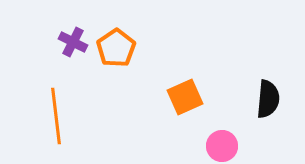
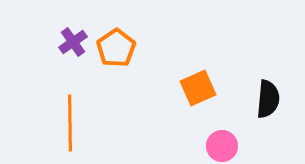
purple cross: rotated 28 degrees clockwise
orange square: moved 13 px right, 9 px up
orange line: moved 14 px right, 7 px down; rotated 6 degrees clockwise
